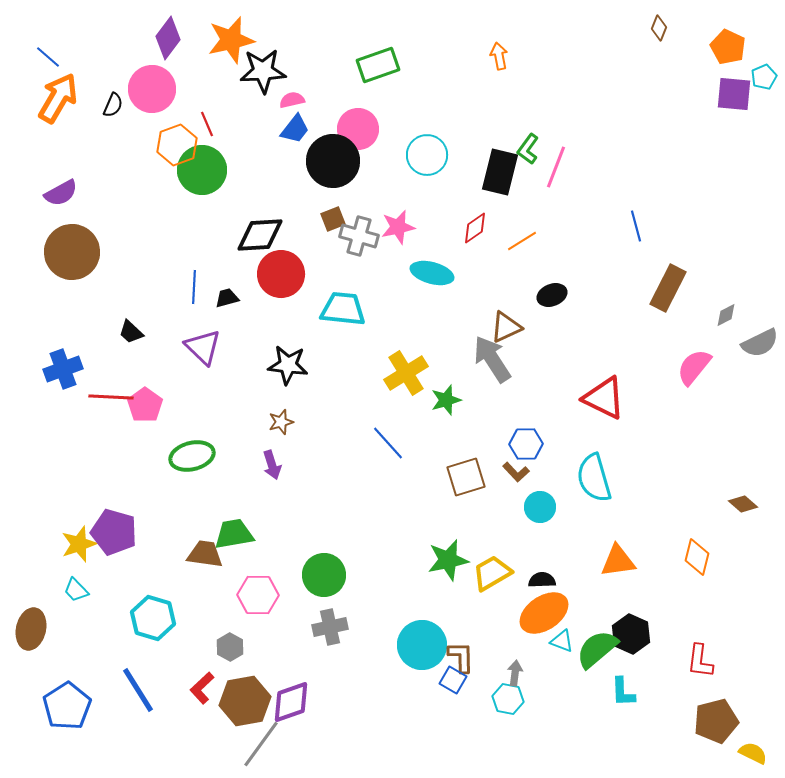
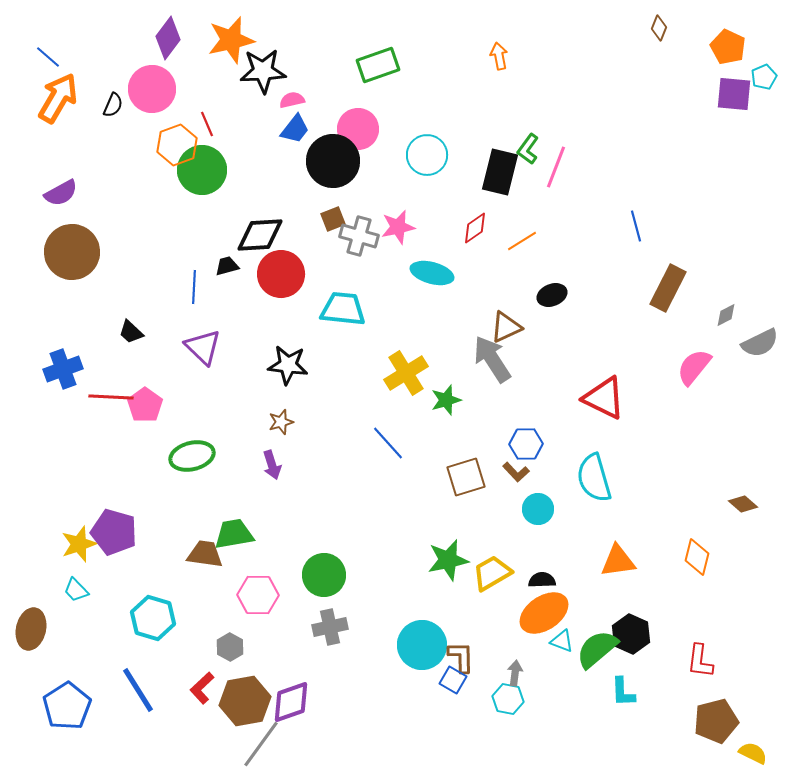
black trapezoid at (227, 298): moved 32 px up
cyan circle at (540, 507): moved 2 px left, 2 px down
